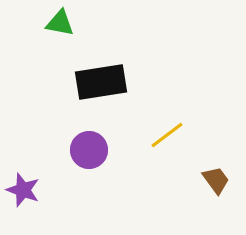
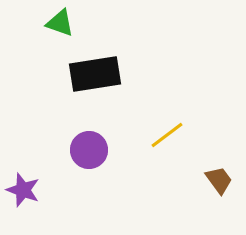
green triangle: rotated 8 degrees clockwise
black rectangle: moved 6 px left, 8 px up
brown trapezoid: moved 3 px right
